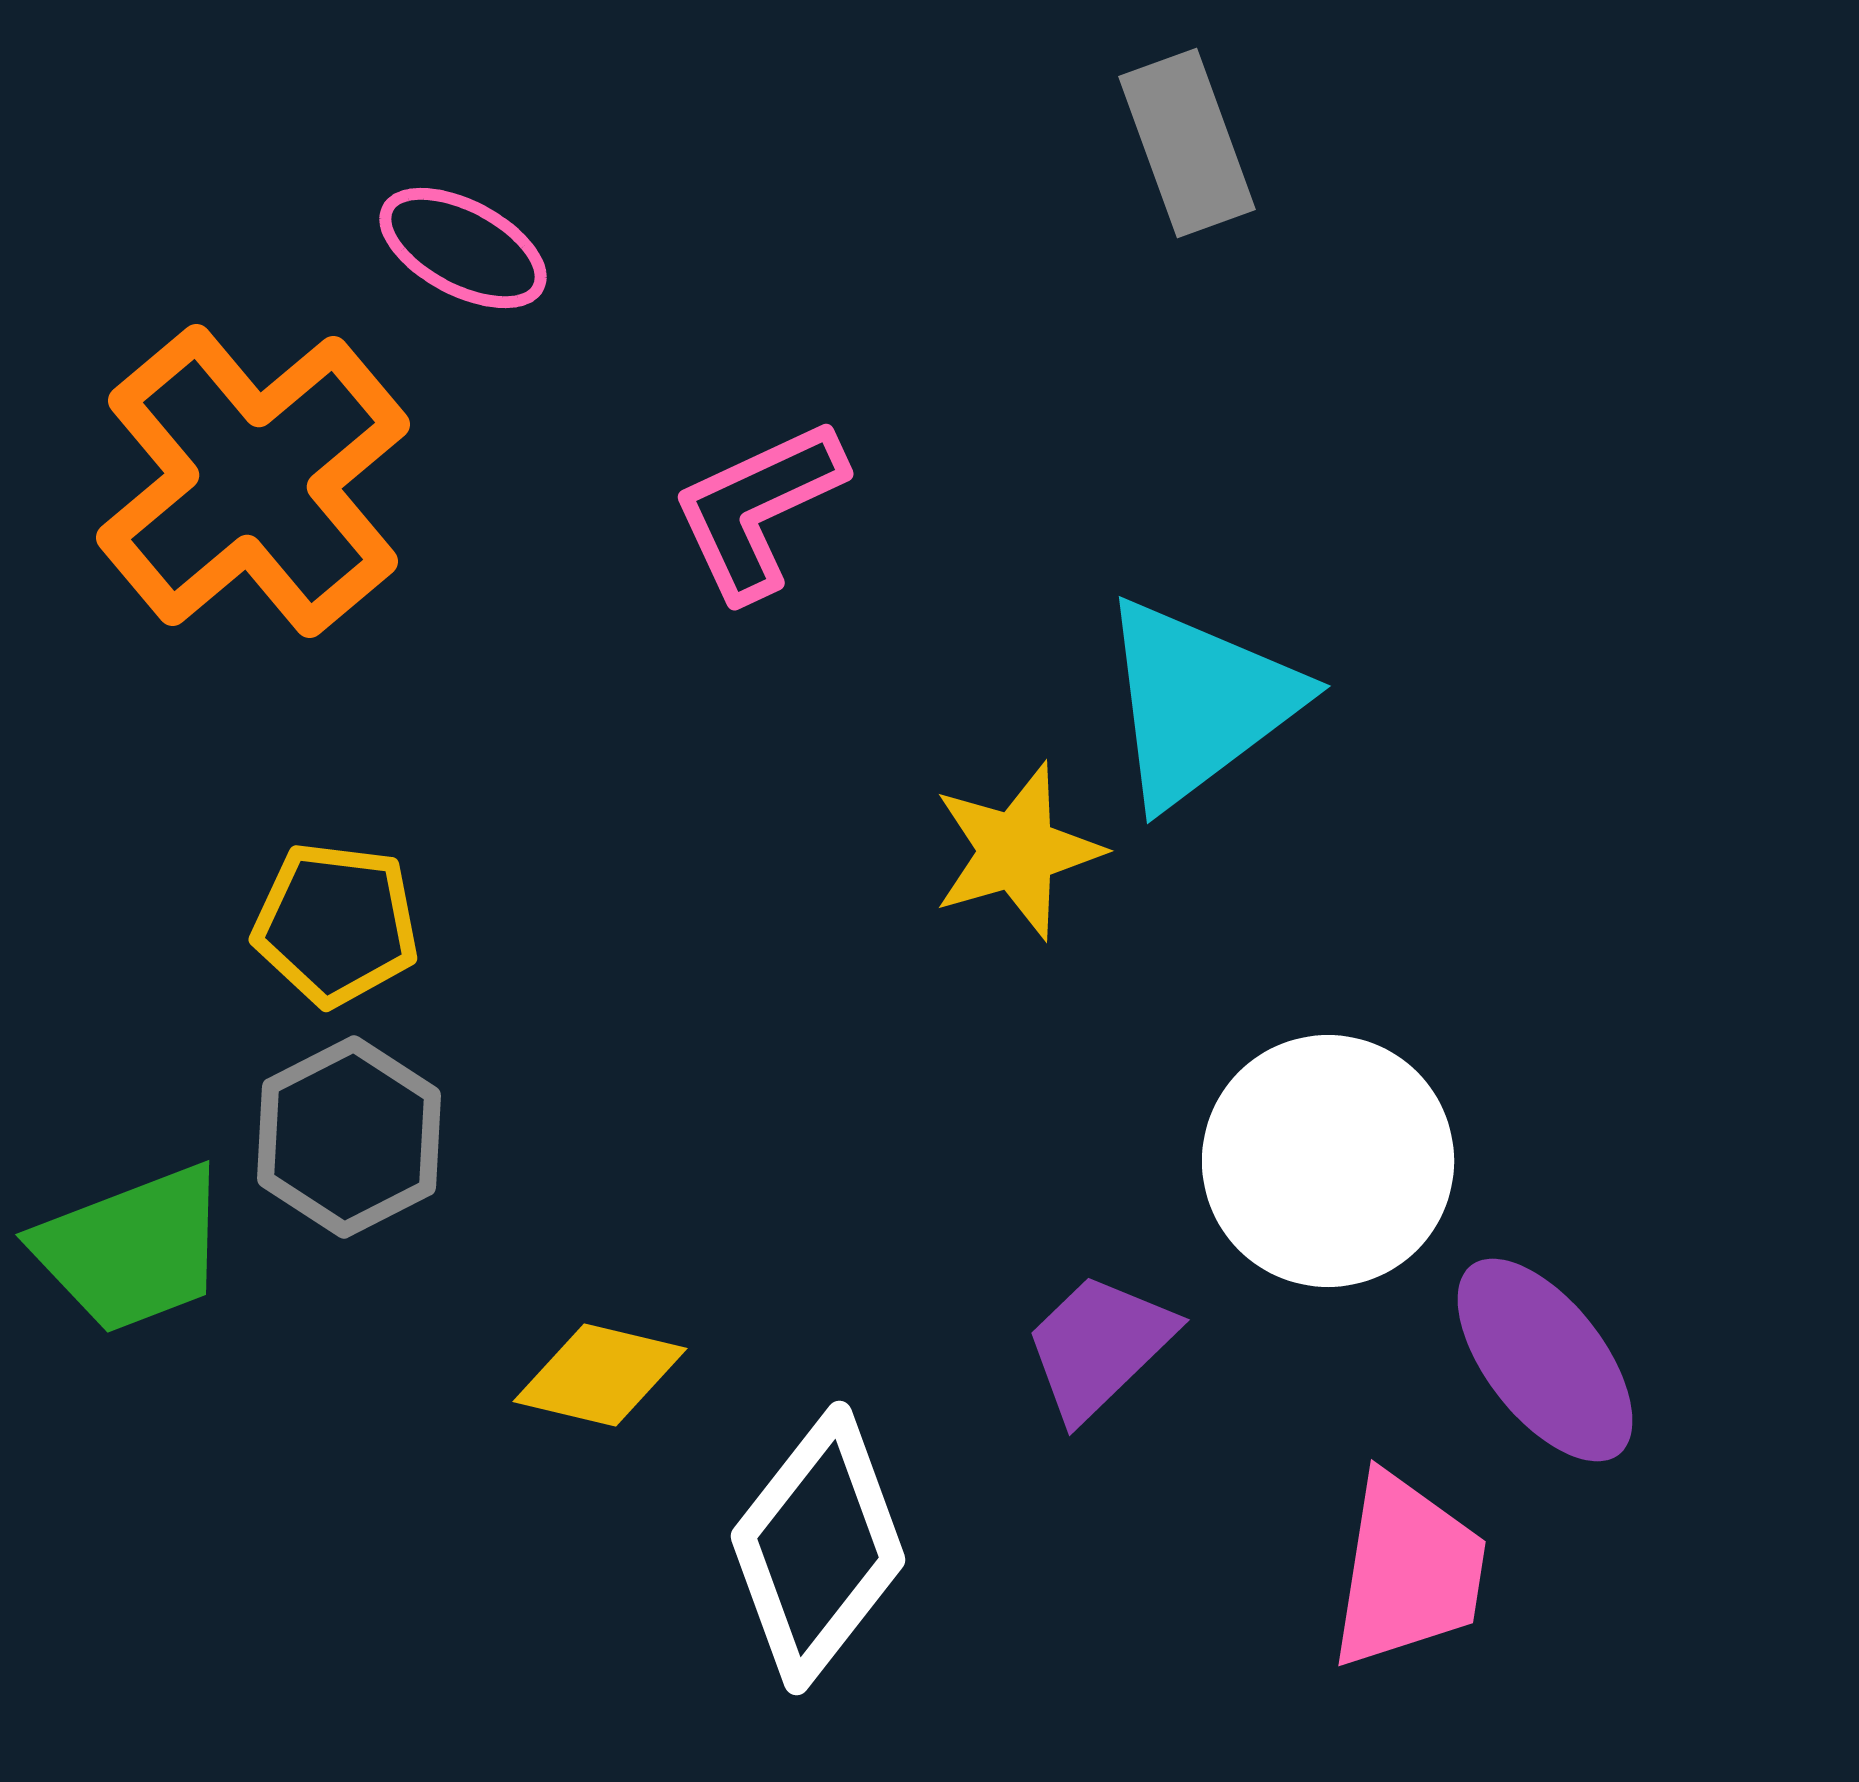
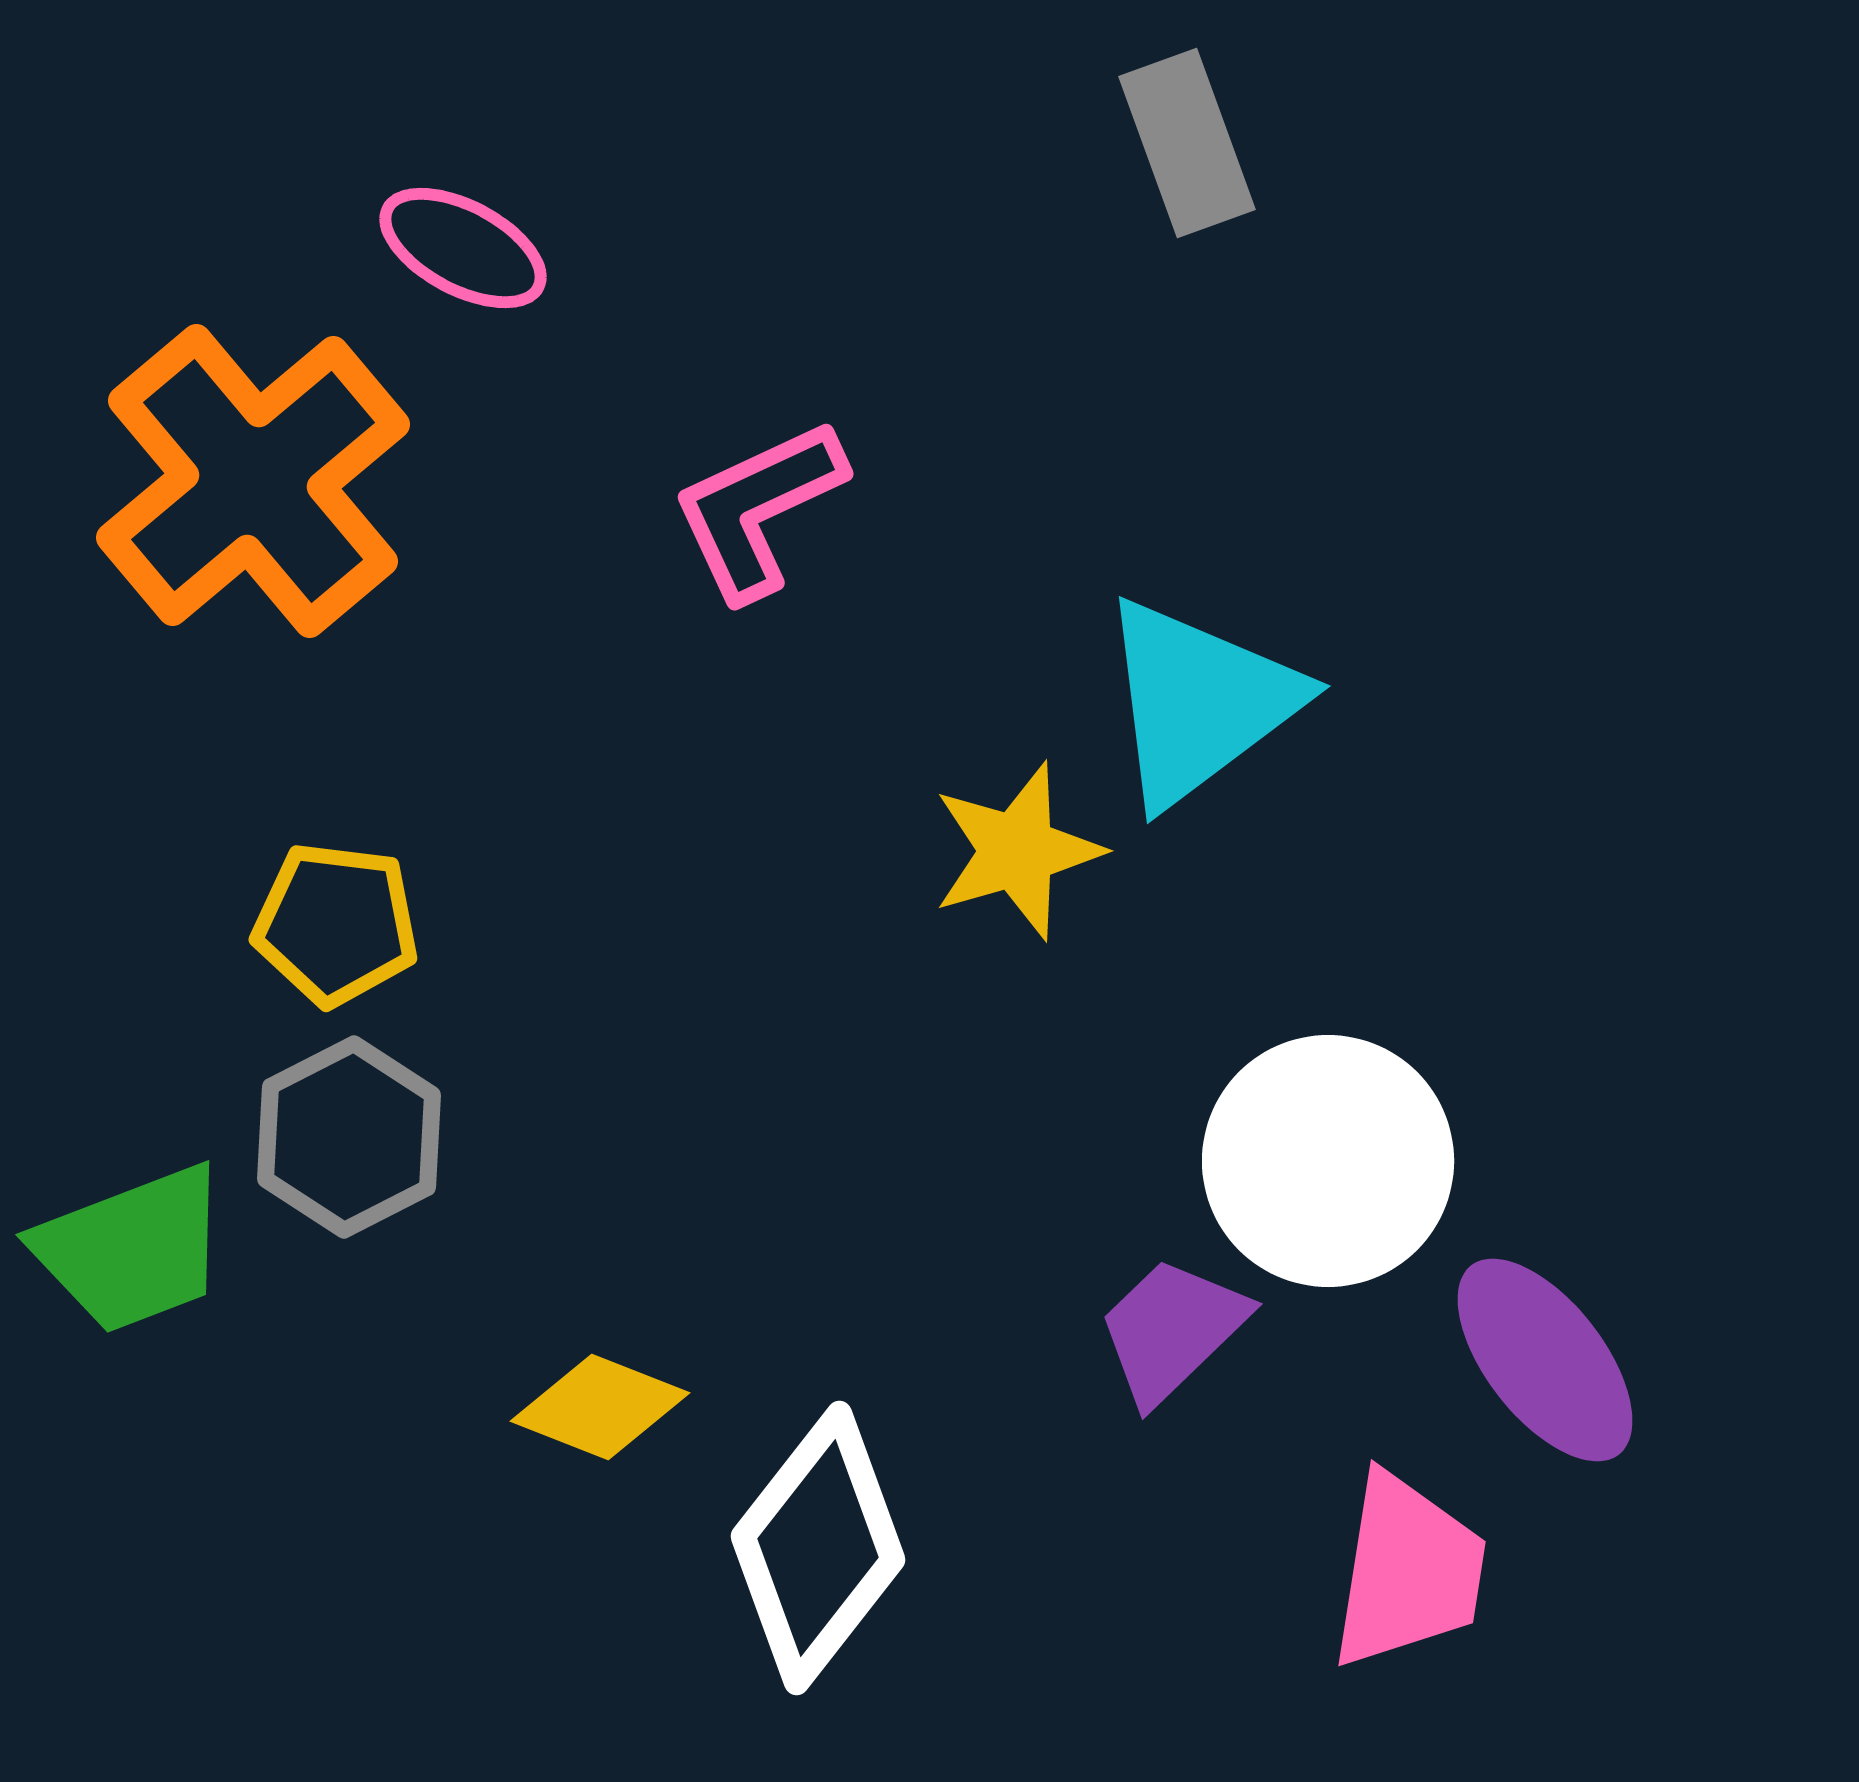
purple trapezoid: moved 73 px right, 16 px up
yellow diamond: moved 32 px down; rotated 8 degrees clockwise
